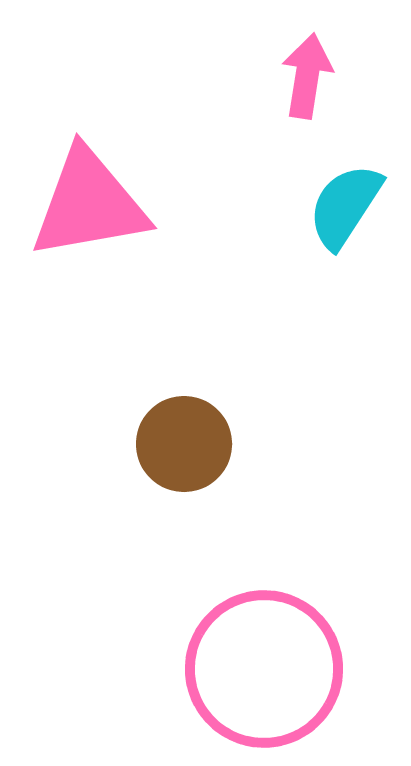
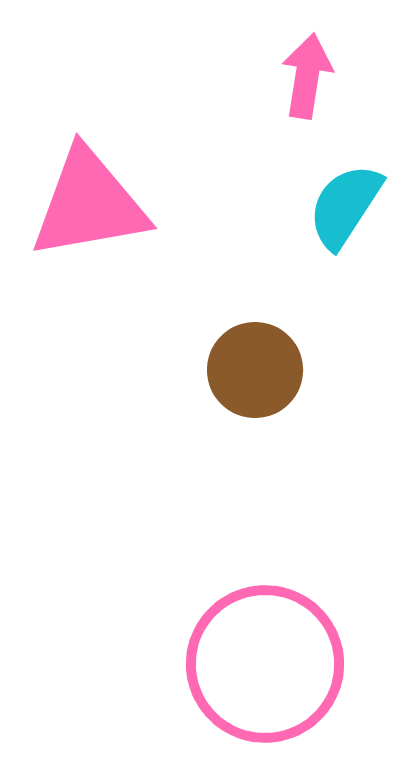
brown circle: moved 71 px right, 74 px up
pink circle: moved 1 px right, 5 px up
